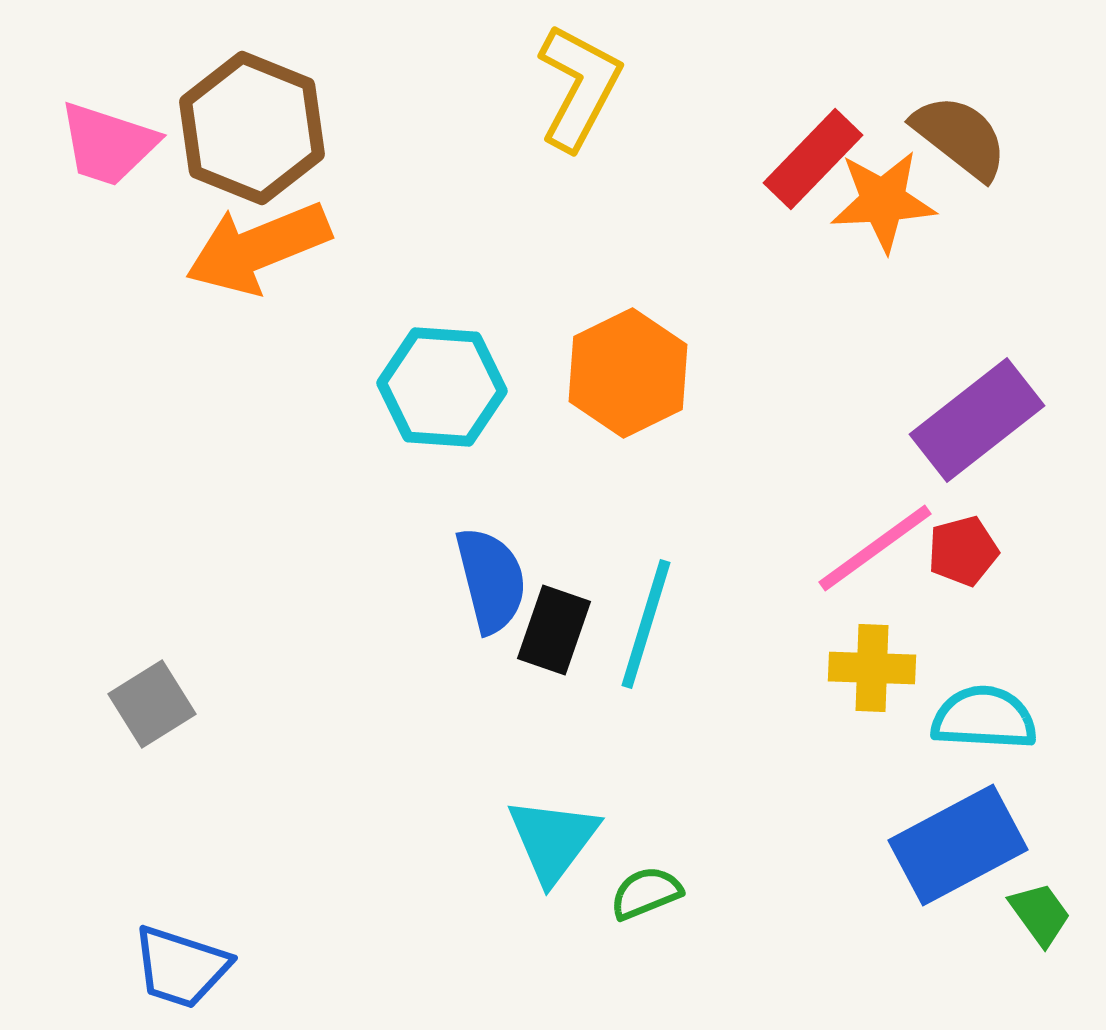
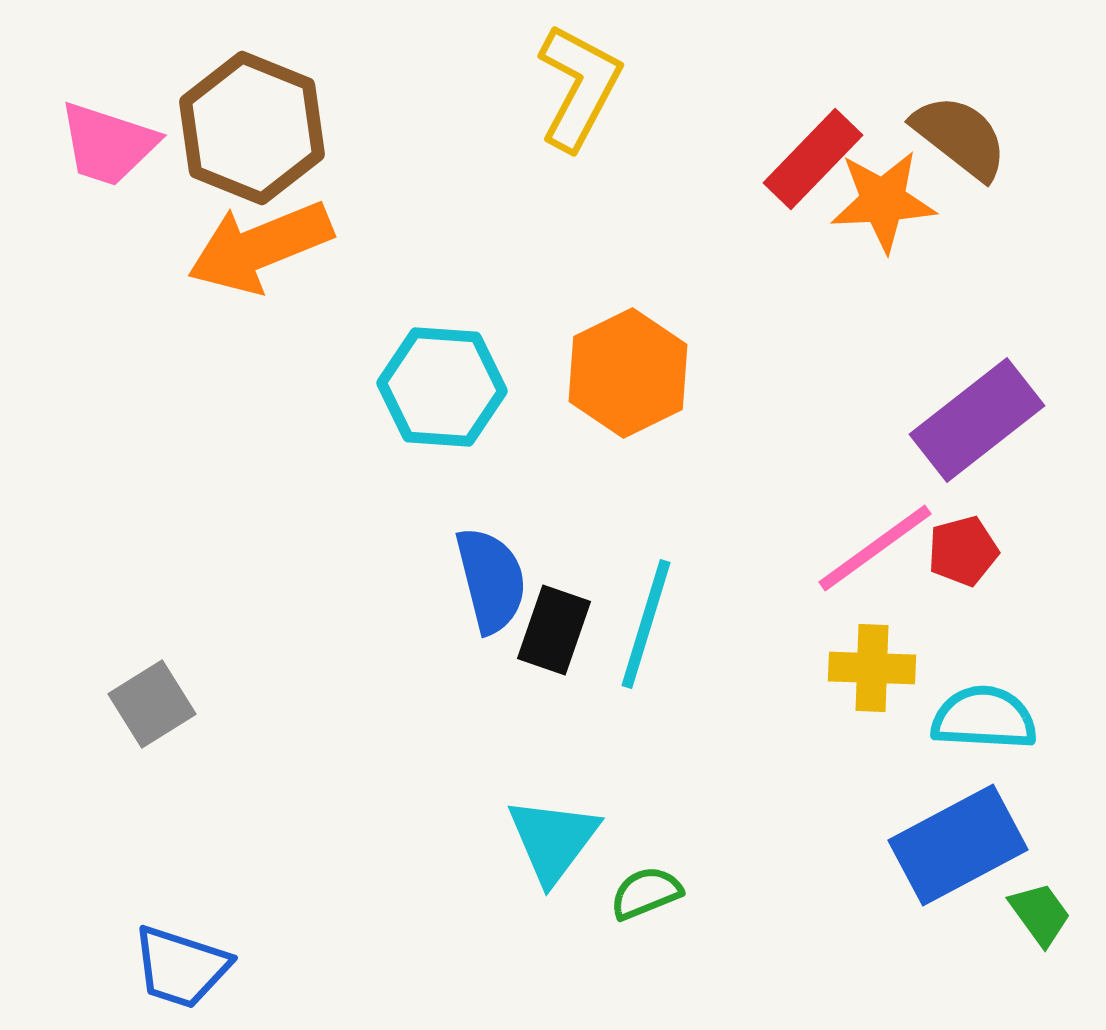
orange arrow: moved 2 px right, 1 px up
